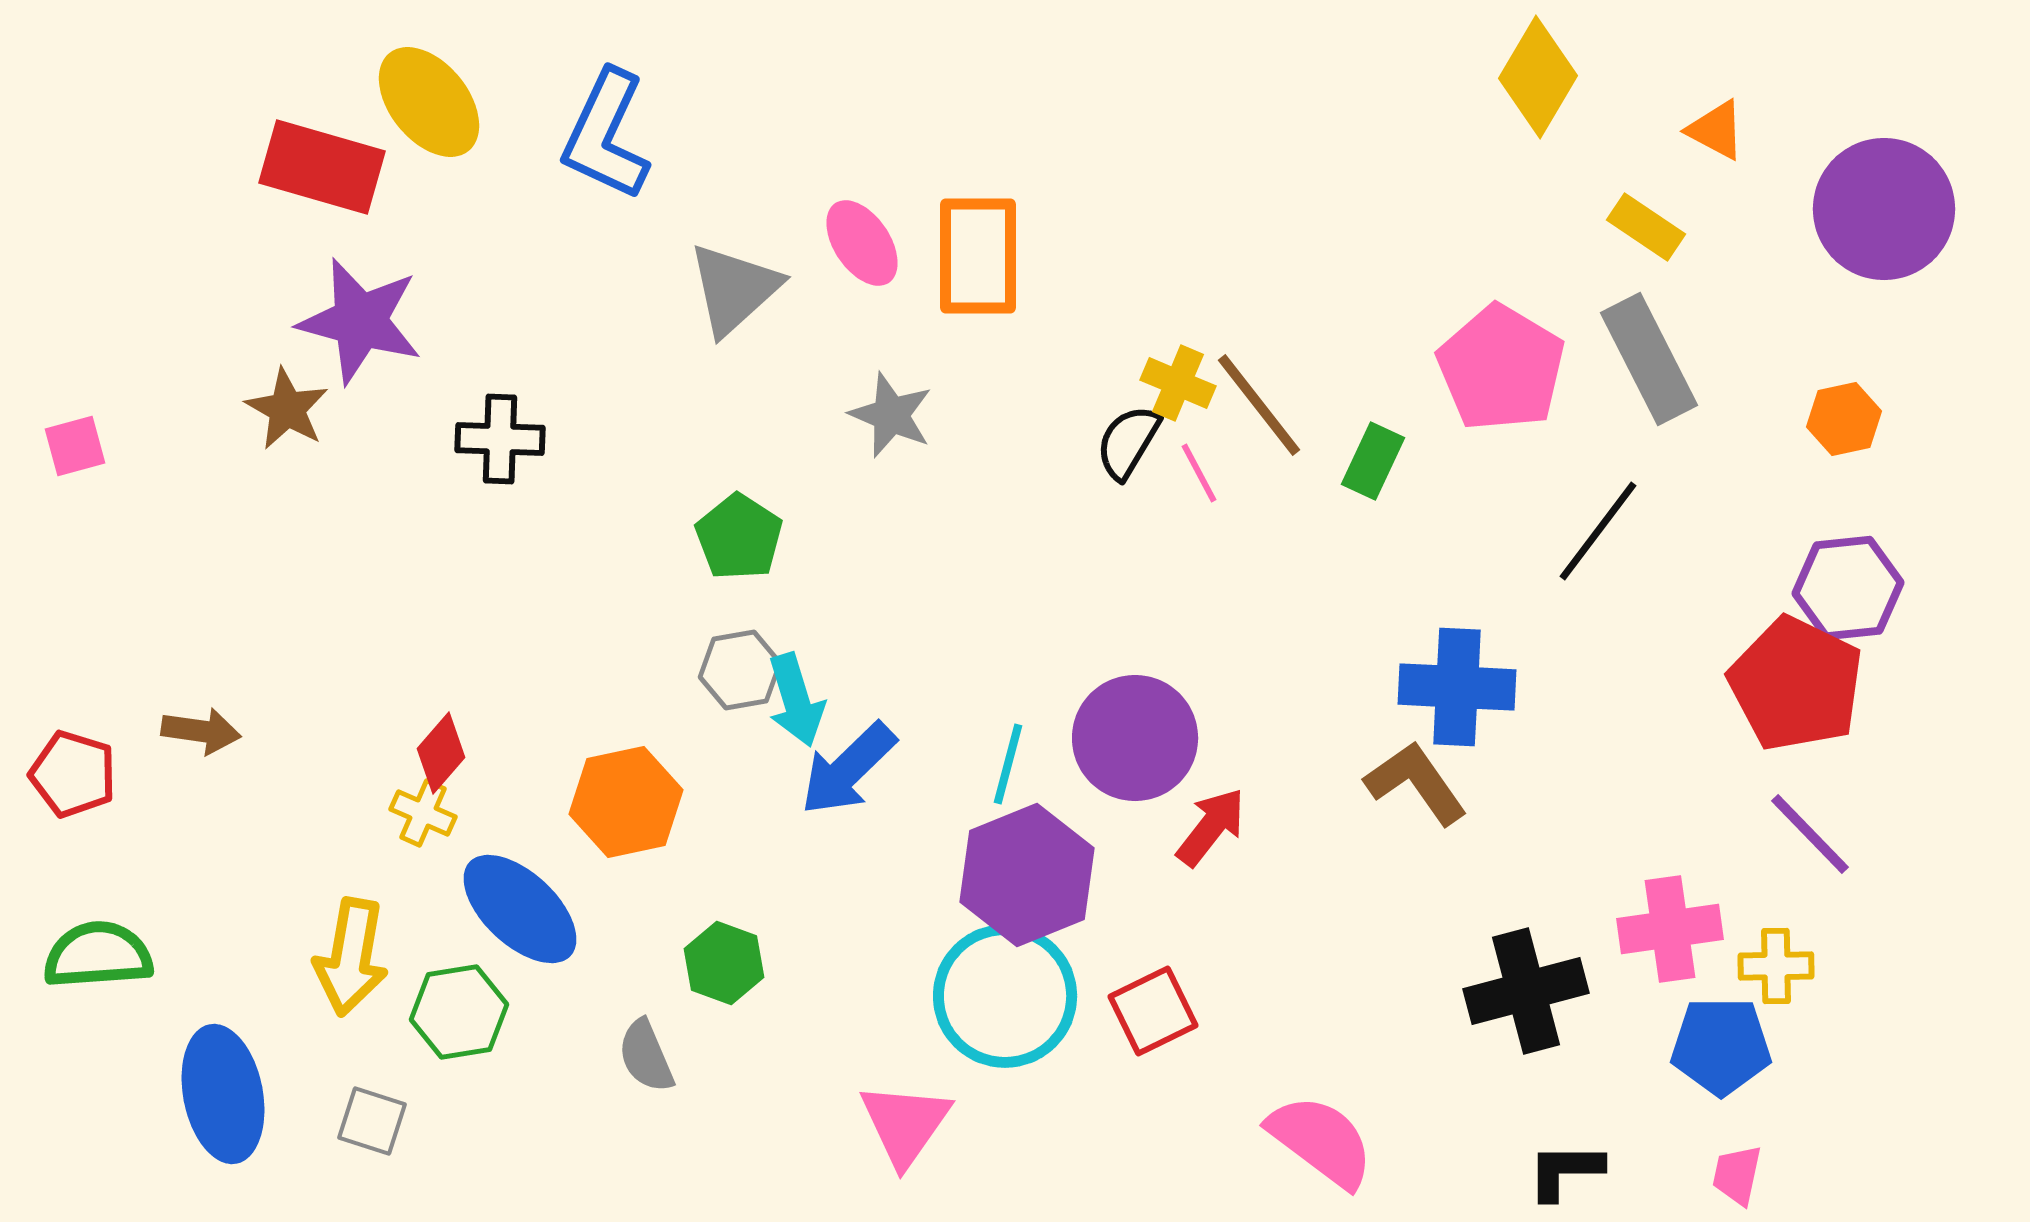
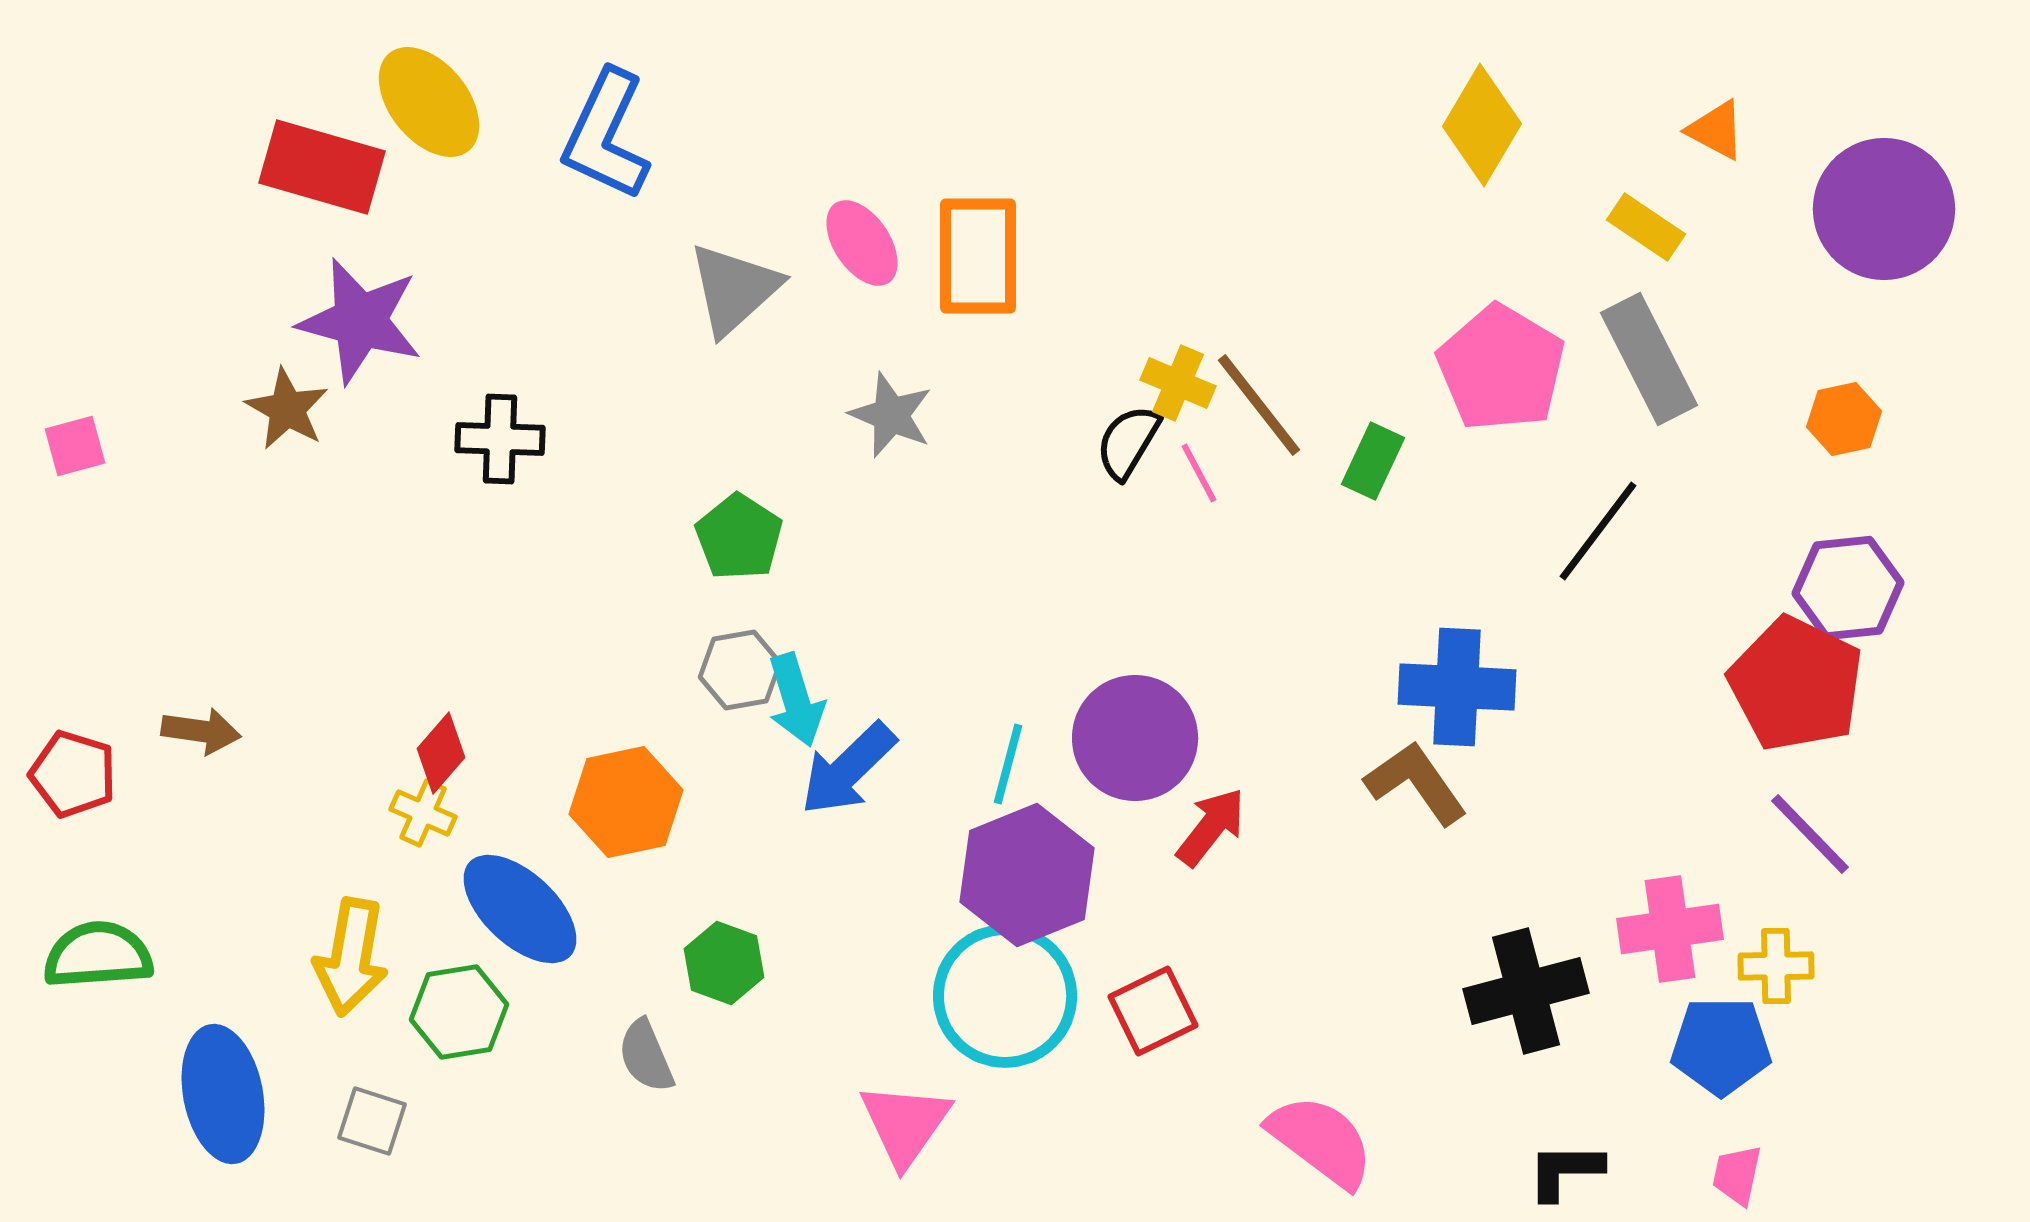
yellow diamond at (1538, 77): moved 56 px left, 48 px down
